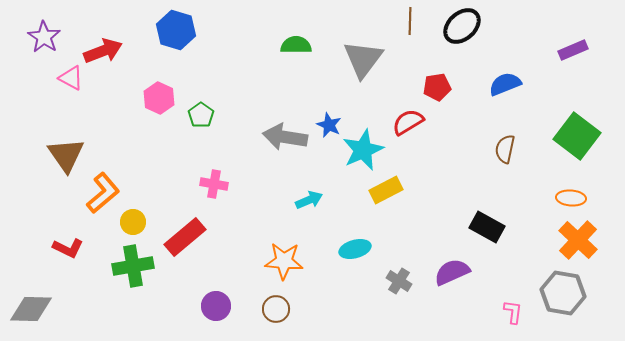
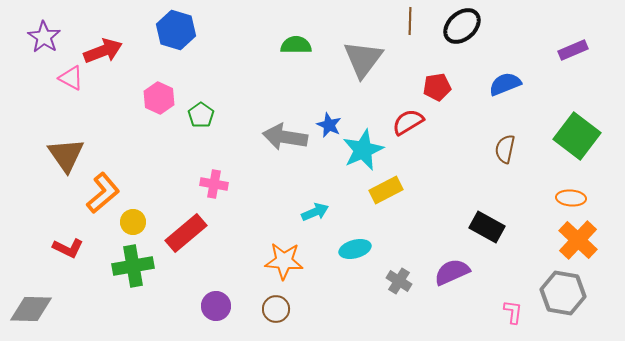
cyan arrow: moved 6 px right, 12 px down
red rectangle: moved 1 px right, 4 px up
